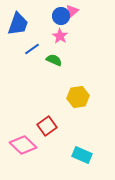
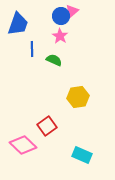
blue line: rotated 56 degrees counterclockwise
